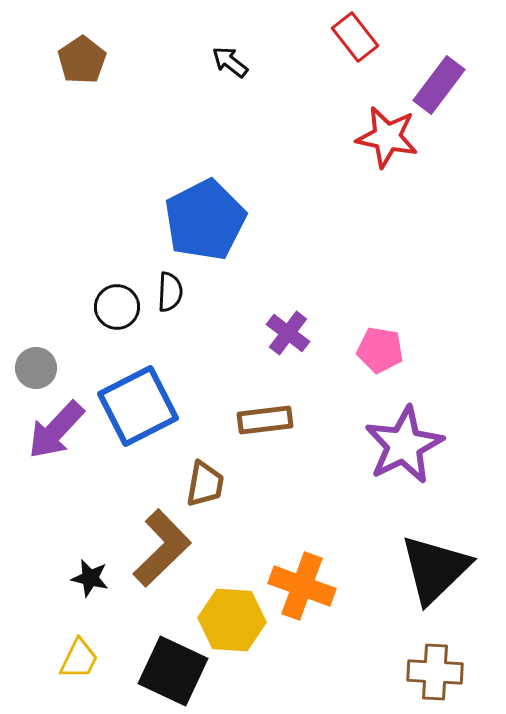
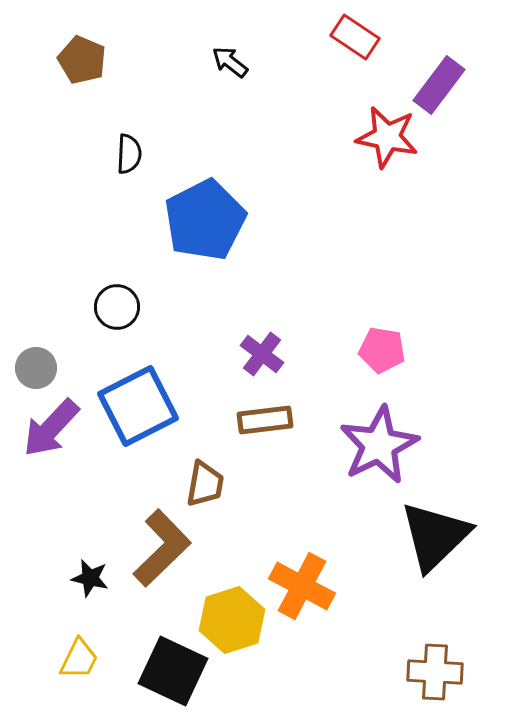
red rectangle: rotated 18 degrees counterclockwise
brown pentagon: rotated 15 degrees counterclockwise
black semicircle: moved 41 px left, 138 px up
purple cross: moved 26 px left, 21 px down
pink pentagon: moved 2 px right
purple arrow: moved 5 px left, 2 px up
purple star: moved 25 px left
black triangle: moved 33 px up
orange cross: rotated 8 degrees clockwise
yellow hexagon: rotated 22 degrees counterclockwise
